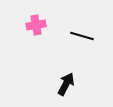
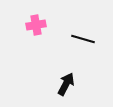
black line: moved 1 px right, 3 px down
